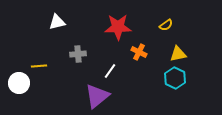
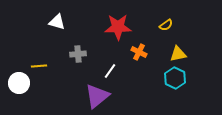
white triangle: rotated 30 degrees clockwise
